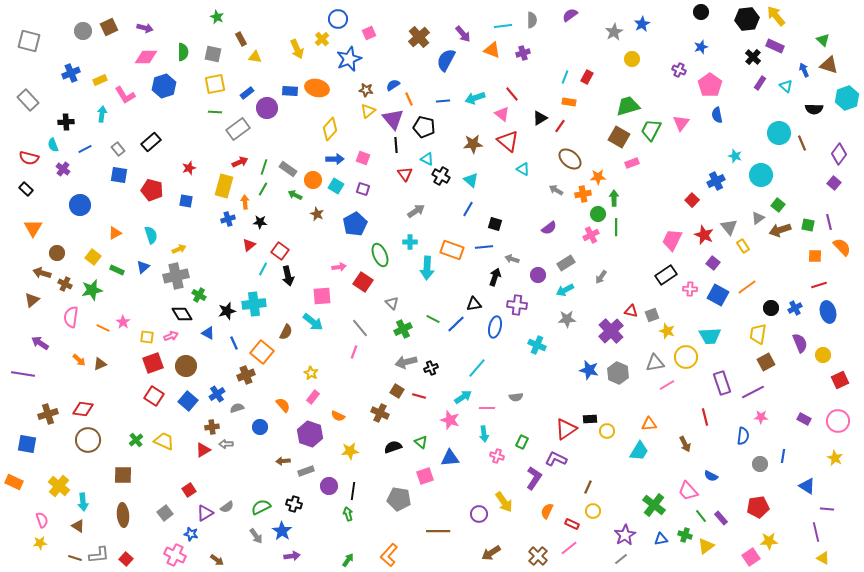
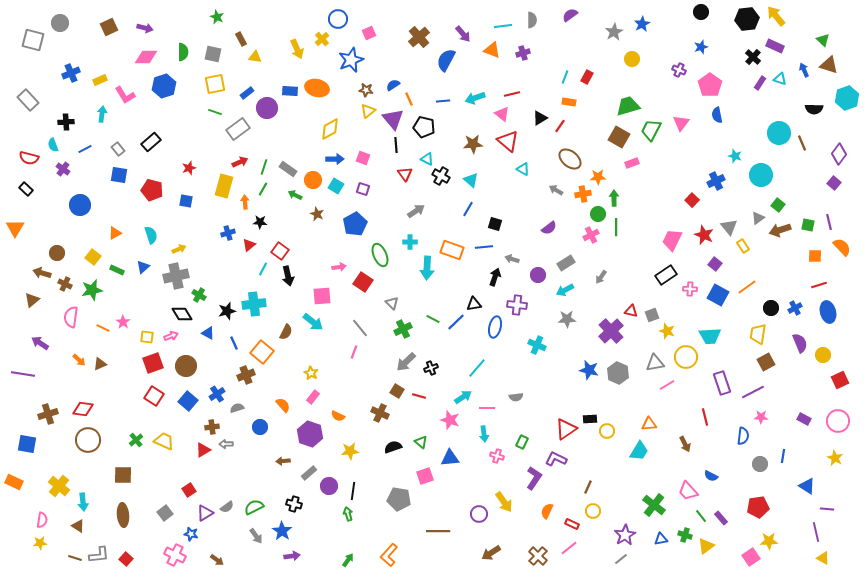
gray circle at (83, 31): moved 23 px left, 8 px up
gray square at (29, 41): moved 4 px right, 1 px up
blue star at (349, 59): moved 2 px right, 1 px down
cyan triangle at (786, 86): moved 6 px left, 7 px up; rotated 24 degrees counterclockwise
red line at (512, 94): rotated 63 degrees counterclockwise
green line at (215, 112): rotated 16 degrees clockwise
yellow diamond at (330, 129): rotated 20 degrees clockwise
blue cross at (228, 219): moved 14 px down
orange triangle at (33, 228): moved 18 px left
purple square at (713, 263): moved 2 px right, 1 px down
blue line at (456, 324): moved 2 px up
gray arrow at (406, 362): rotated 30 degrees counterclockwise
gray rectangle at (306, 471): moved 3 px right, 2 px down; rotated 21 degrees counterclockwise
green semicircle at (261, 507): moved 7 px left
pink semicircle at (42, 520): rotated 28 degrees clockwise
